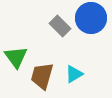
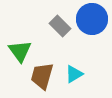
blue circle: moved 1 px right, 1 px down
green triangle: moved 4 px right, 6 px up
